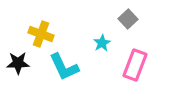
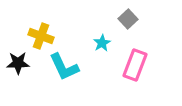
yellow cross: moved 2 px down
